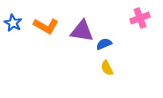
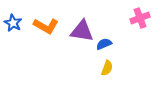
yellow semicircle: rotated 133 degrees counterclockwise
